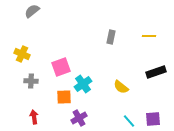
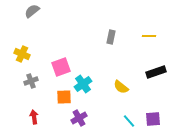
gray cross: rotated 24 degrees counterclockwise
